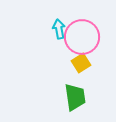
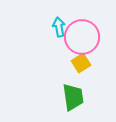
cyan arrow: moved 2 px up
green trapezoid: moved 2 px left
